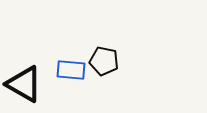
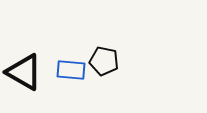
black triangle: moved 12 px up
